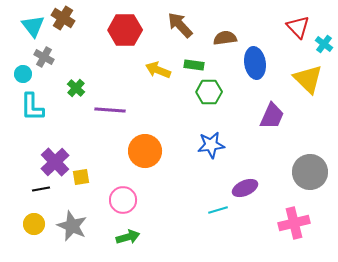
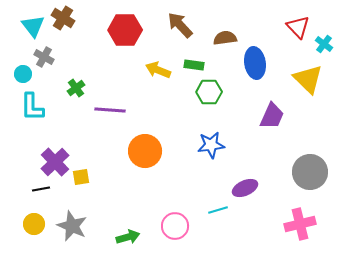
green cross: rotated 12 degrees clockwise
pink circle: moved 52 px right, 26 px down
pink cross: moved 6 px right, 1 px down
